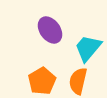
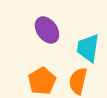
purple ellipse: moved 3 px left
cyan trapezoid: rotated 32 degrees counterclockwise
